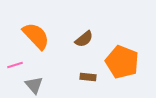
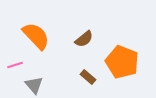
brown rectangle: rotated 35 degrees clockwise
